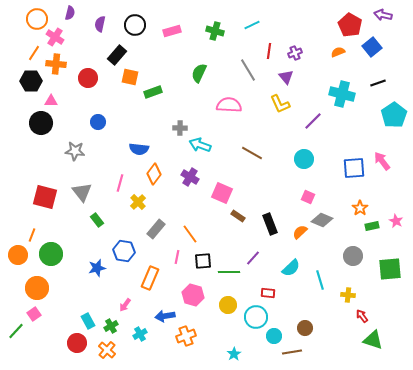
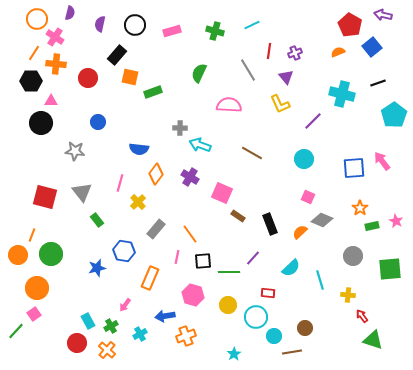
orange diamond at (154, 174): moved 2 px right
